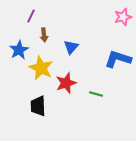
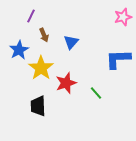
brown arrow: rotated 16 degrees counterclockwise
blue triangle: moved 5 px up
blue L-shape: rotated 20 degrees counterclockwise
yellow star: rotated 10 degrees clockwise
green line: moved 1 px up; rotated 32 degrees clockwise
